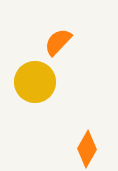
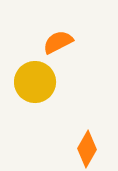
orange semicircle: rotated 20 degrees clockwise
